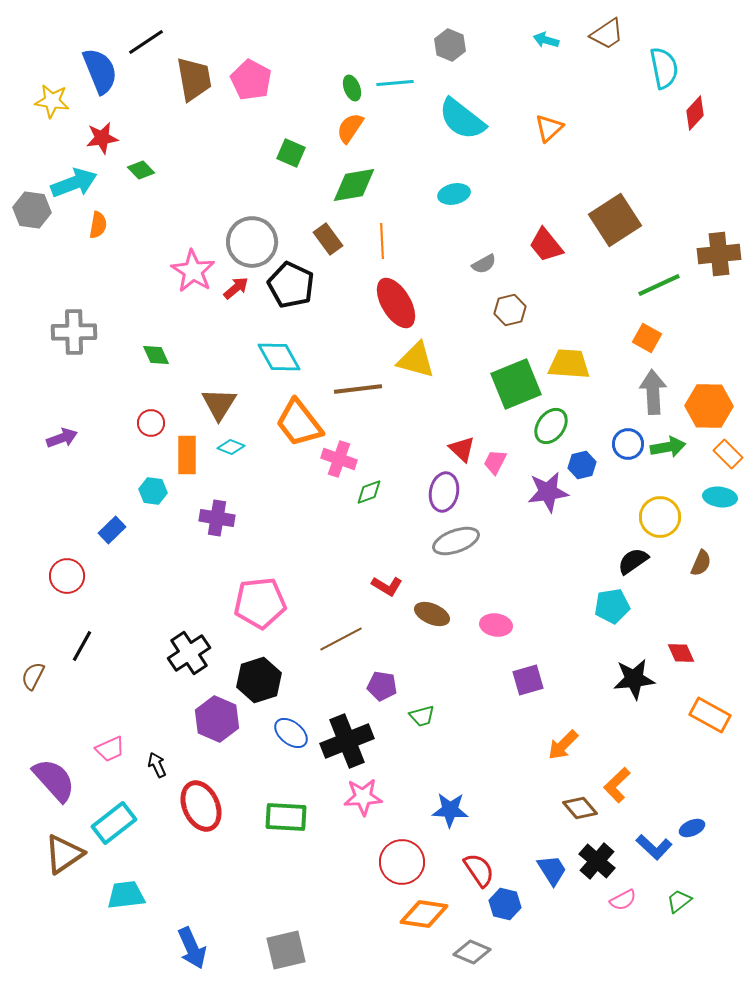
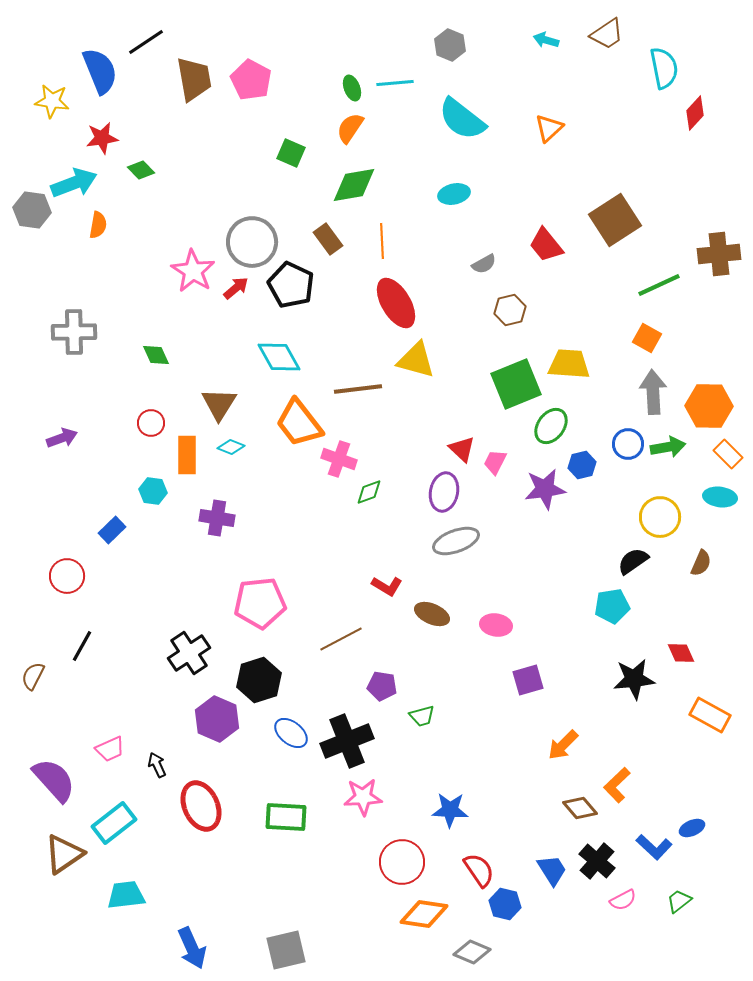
purple star at (548, 492): moved 3 px left, 3 px up
